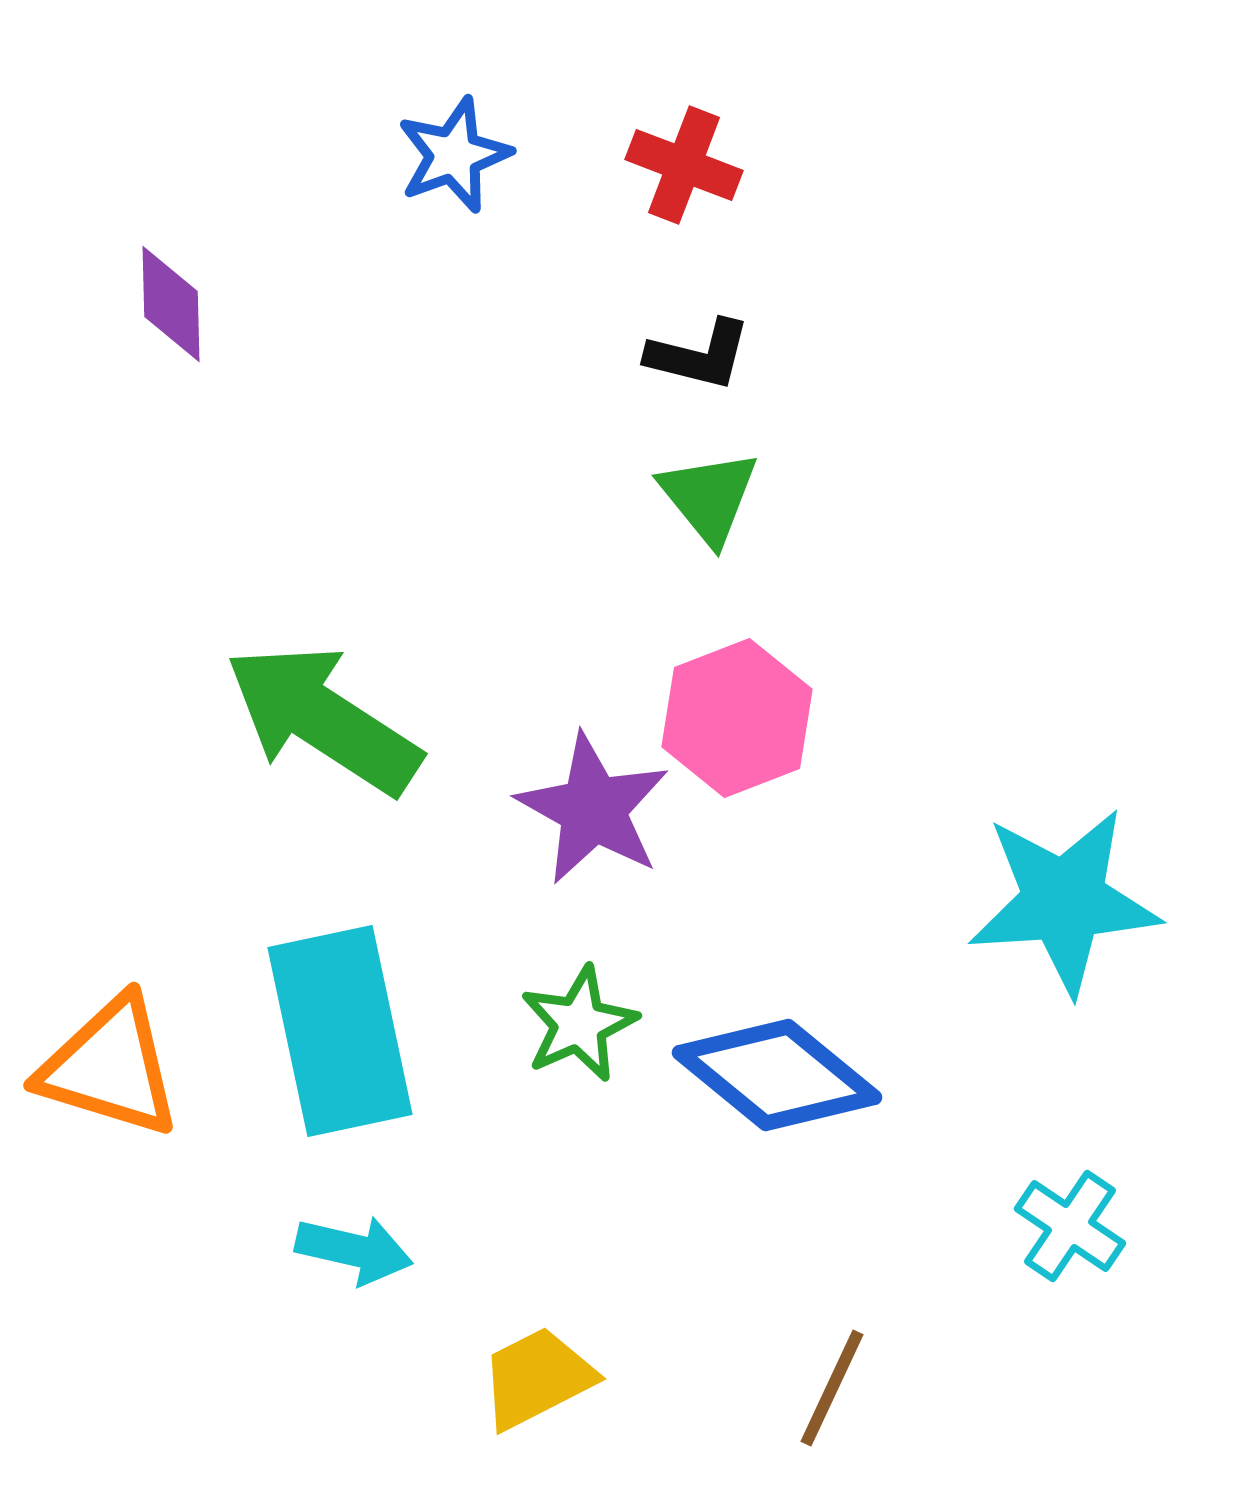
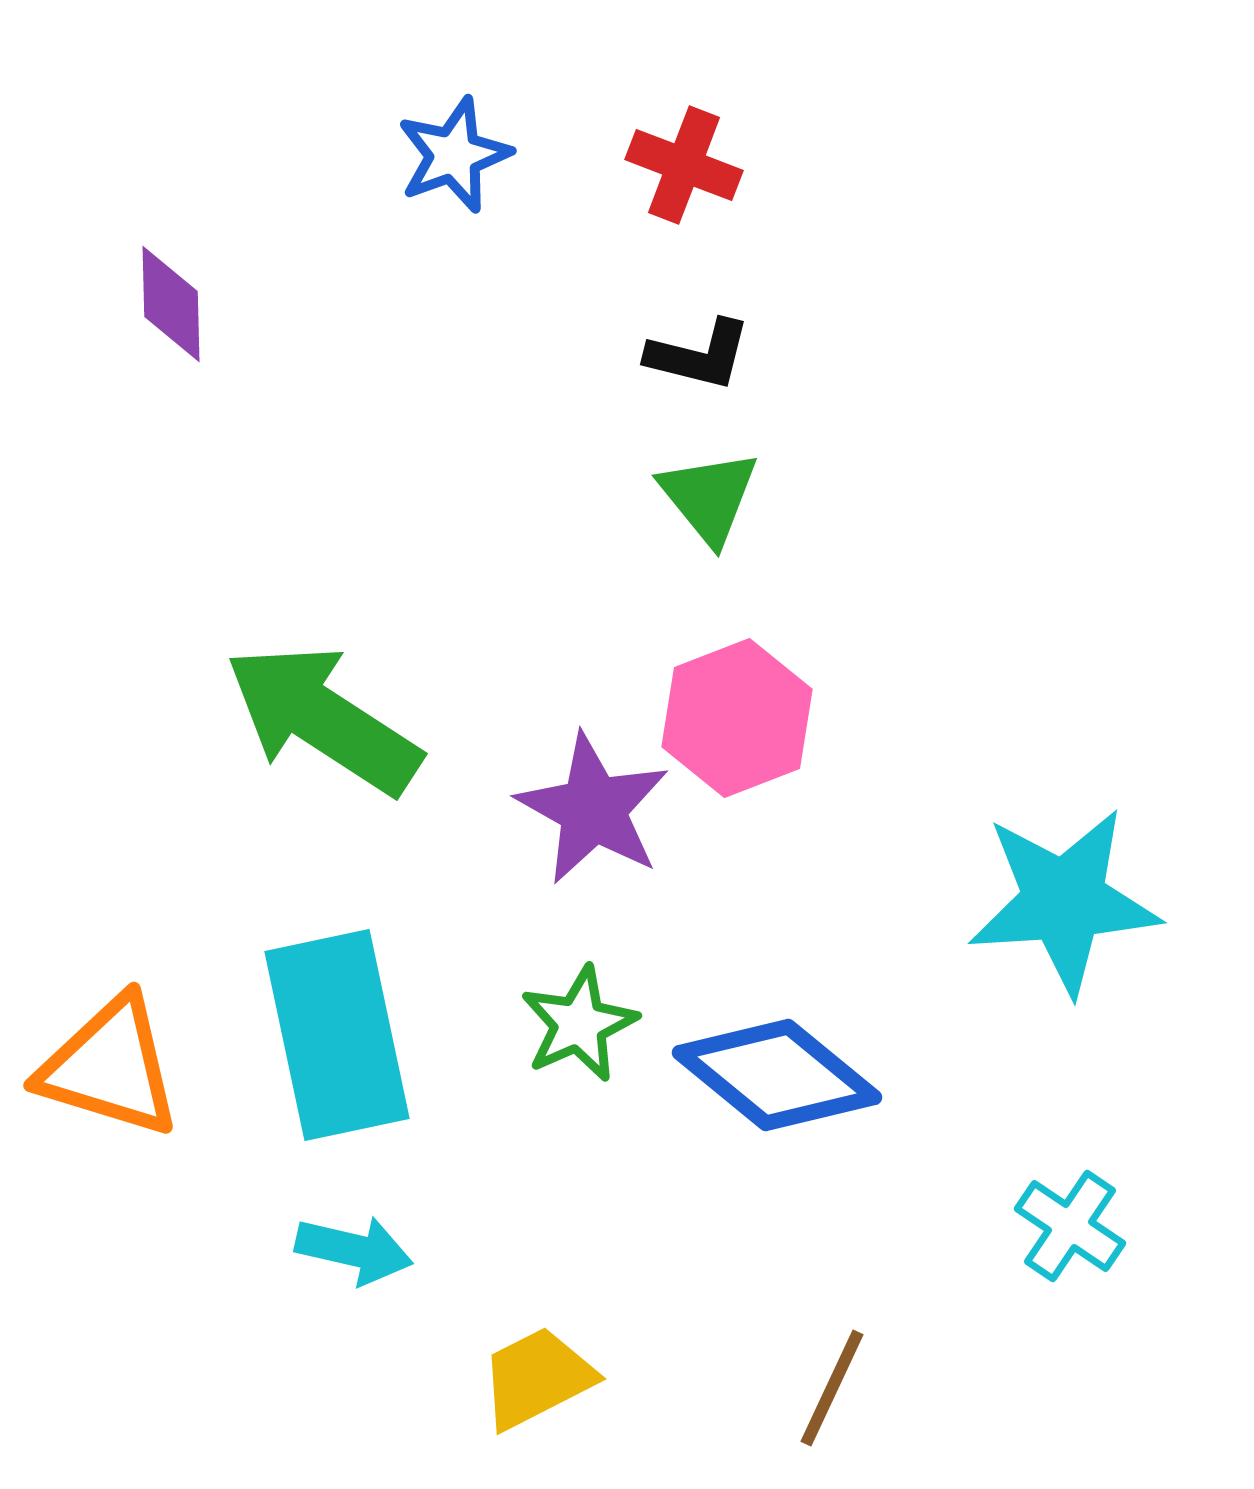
cyan rectangle: moved 3 px left, 4 px down
